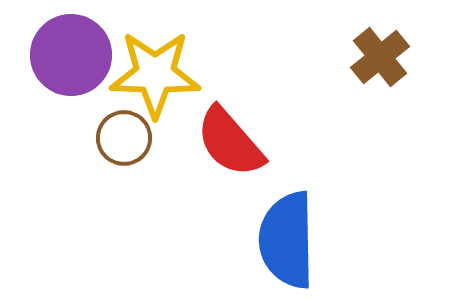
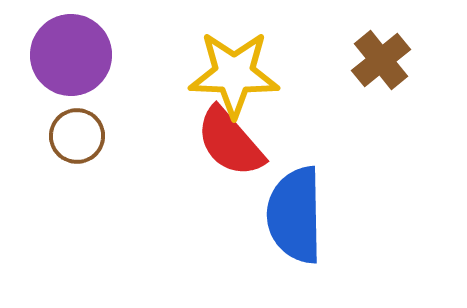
brown cross: moved 1 px right, 3 px down
yellow star: moved 79 px right
brown circle: moved 47 px left, 2 px up
blue semicircle: moved 8 px right, 25 px up
